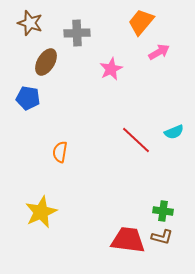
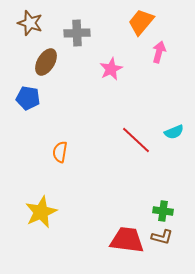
pink arrow: rotated 45 degrees counterclockwise
red trapezoid: moved 1 px left
